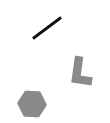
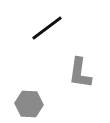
gray hexagon: moved 3 px left
